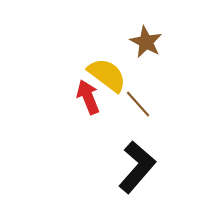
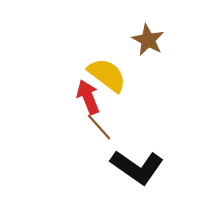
brown star: moved 2 px right, 2 px up
brown line: moved 39 px left, 23 px down
black L-shape: rotated 84 degrees clockwise
